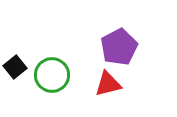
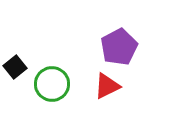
green circle: moved 9 px down
red triangle: moved 1 px left, 2 px down; rotated 12 degrees counterclockwise
